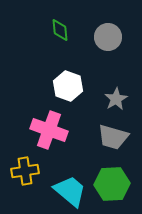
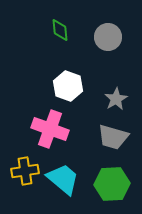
pink cross: moved 1 px right, 1 px up
cyan trapezoid: moved 7 px left, 12 px up
